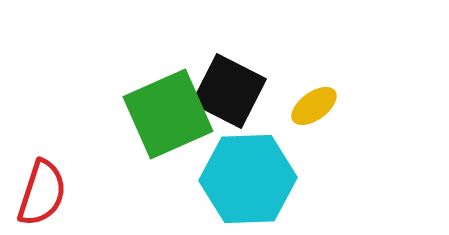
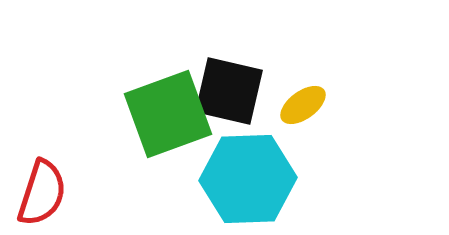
black square: rotated 14 degrees counterclockwise
yellow ellipse: moved 11 px left, 1 px up
green square: rotated 4 degrees clockwise
